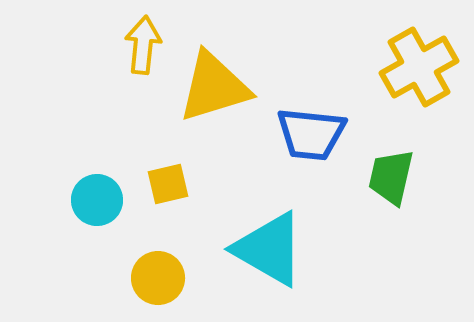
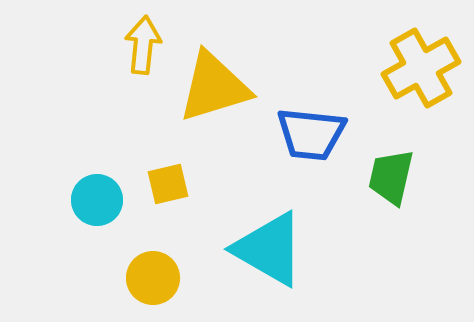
yellow cross: moved 2 px right, 1 px down
yellow circle: moved 5 px left
